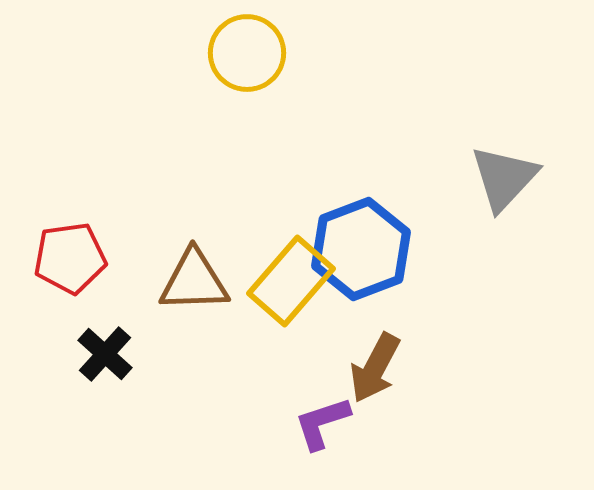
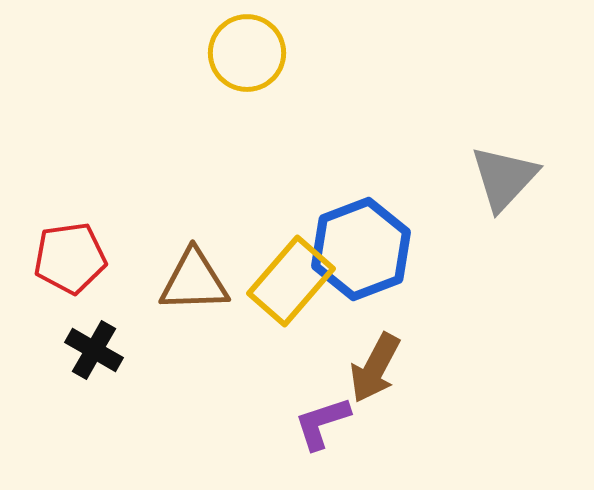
black cross: moved 11 px left, 4 px up; rotated 12 degrees counterclockwise
